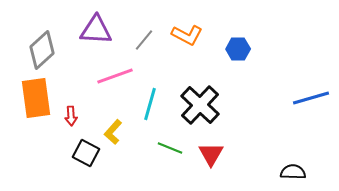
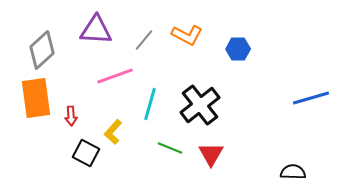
black cross: rotated 9 degrees clockwise
